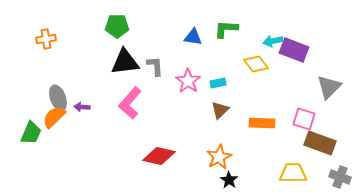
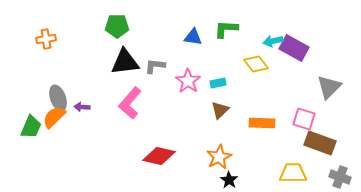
purple rectangle: moved 2 px up; rotated 8 degrees clockwise
gray L-shape: rotated 80 degrees counterclockwise
green trapezoid: moved 6 px up
